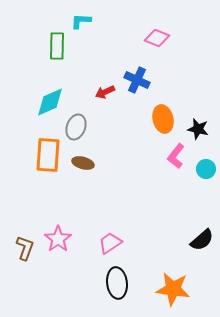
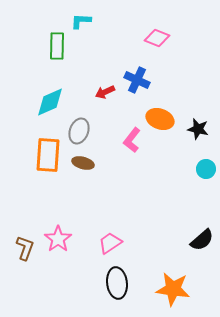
orange ellipse: moved 3 px left; rotated 56 degrees counterclockwise
gray ellipse: moved 3 px right, 4 px down
pink L-shape: moved 44 px left, 16 px up
